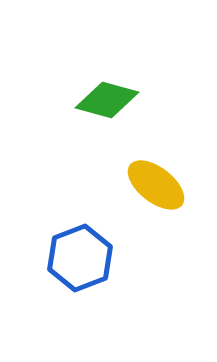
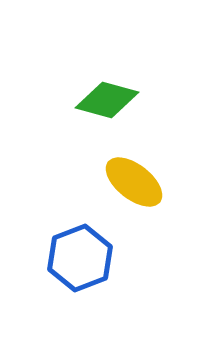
yellow ellipse: moved 22 px left, 3 px up
